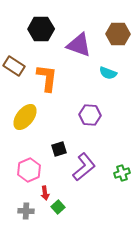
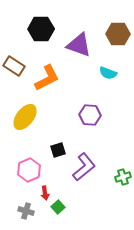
orange L-shape: rotated 56 degrees clockwise
black square: moved 1 px left, 1 px down
green cross: moved 1 px right, 4 px down
gray cross: rotated 14 degrees clockwise
